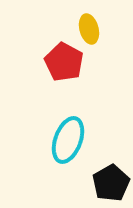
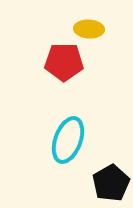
yellow ellipse: rotated 72 degrees counterclockwise
red pentagon: rotated 27 degrees counterclockwise
